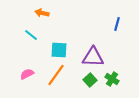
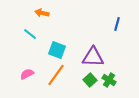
cyan line: moved 1 px left, 1 px up
cyan square: moved 2 px left; rotated 18 degrees clockwise
green cross: moved 3 px left, 1 px down
